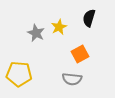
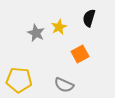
yellow pentagon: moved 6 px down
gray semicircle: moved 8 px left, 6 px down; rotated 18 degrees clockwise
